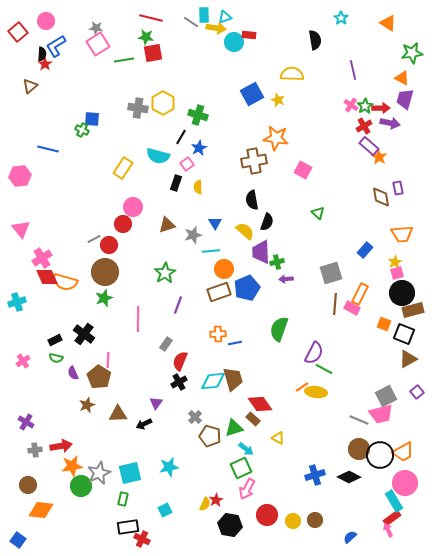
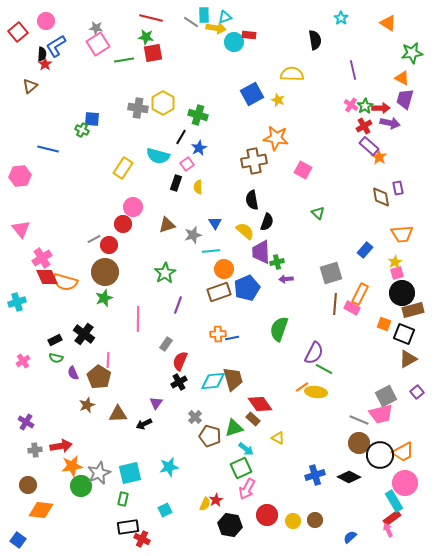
blue line at (235, 343): moved 3 px left, 5 px up
brown circle at (359, 449): moved 6 px up
